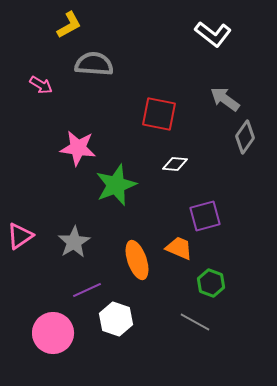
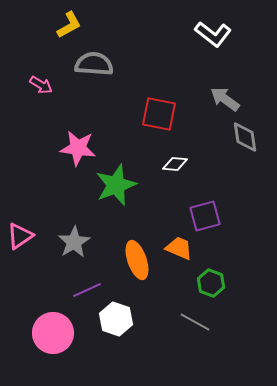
gray diamond: rotated 44 degrees counterclockwise
